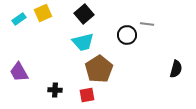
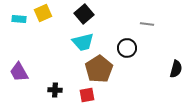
cyan rectangle: rotated 40 degrees clockwise
black circle: moved 13 px down
